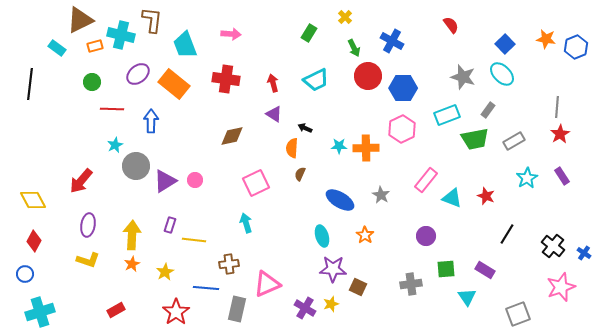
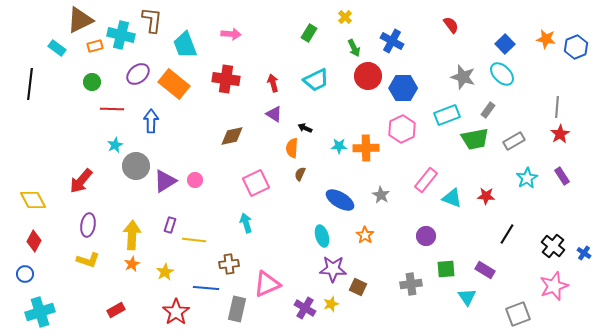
red star at (486, 196): rotated 18 degrees counterclockwise
pink star at (561, 287): moved 7 px left, 1 px up
